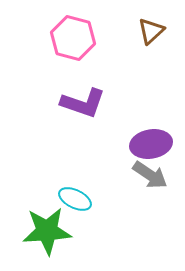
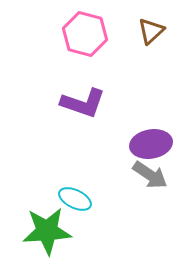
pink hexagon: moved 12 px right, 4 px up
